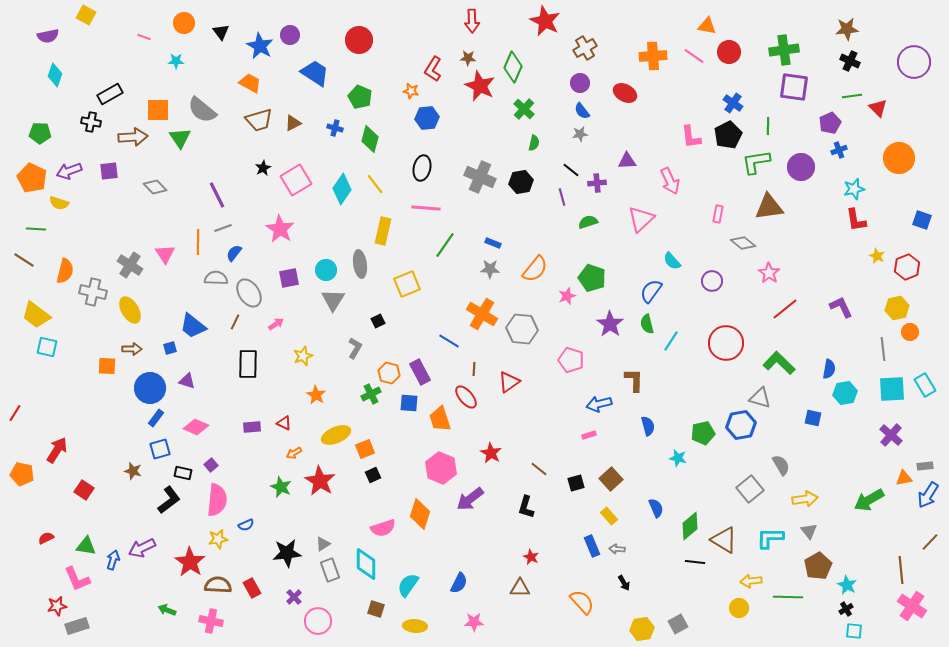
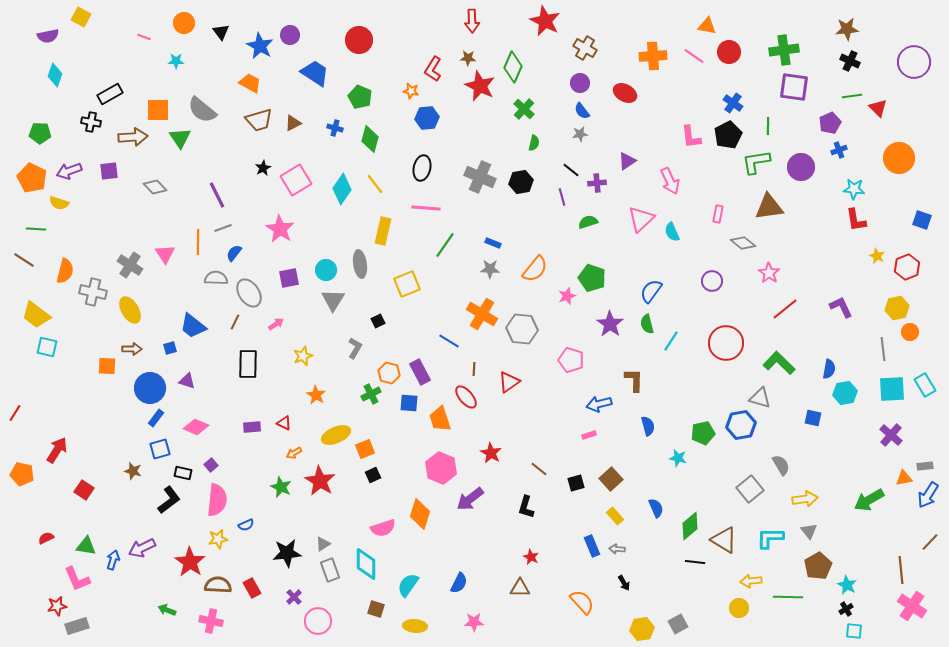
yellow square at (86, 15): moved 5 px left, 2 px down
brown cross at (585, 48): rotated 30 degrees counterclockwise
purple triangle at (627, 161): rotated 30 degrees counterclockwise
cyan star at (854, 189): rotated 20 degrees clockwise
cyan semicircle at (672, 261): moved 29 px up; rotated 18 degrees clockwise
yellow rectangle at (609, 516): moved 6 px right
